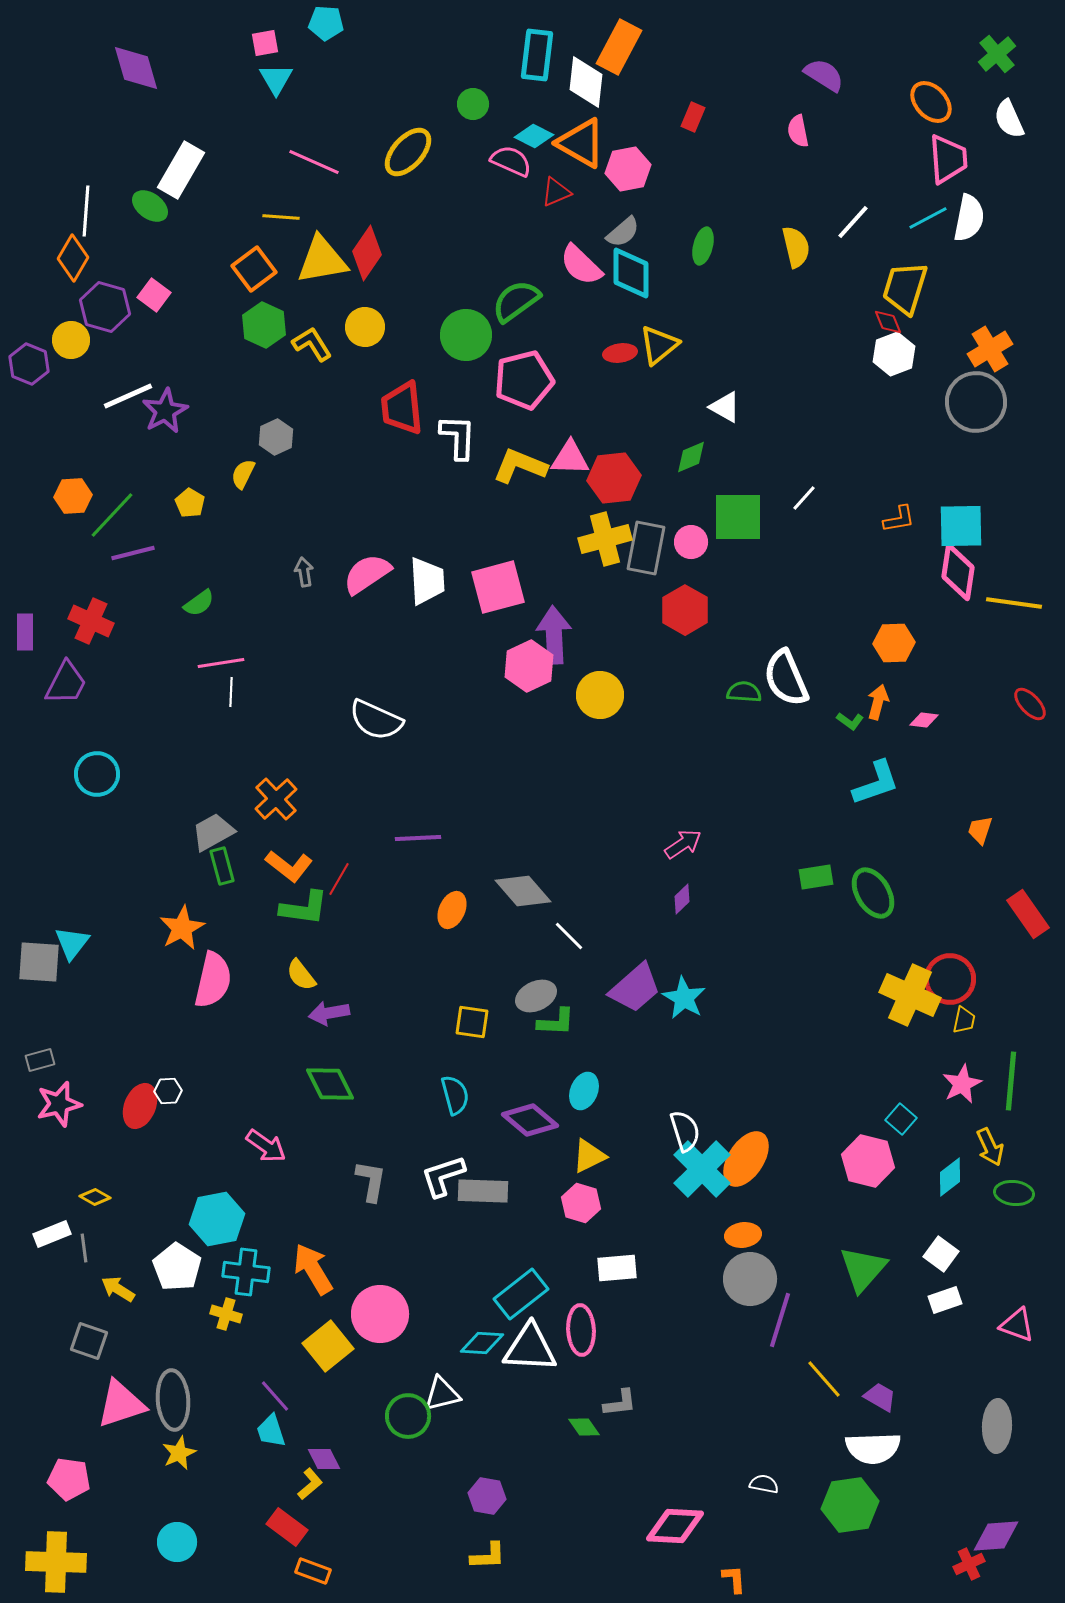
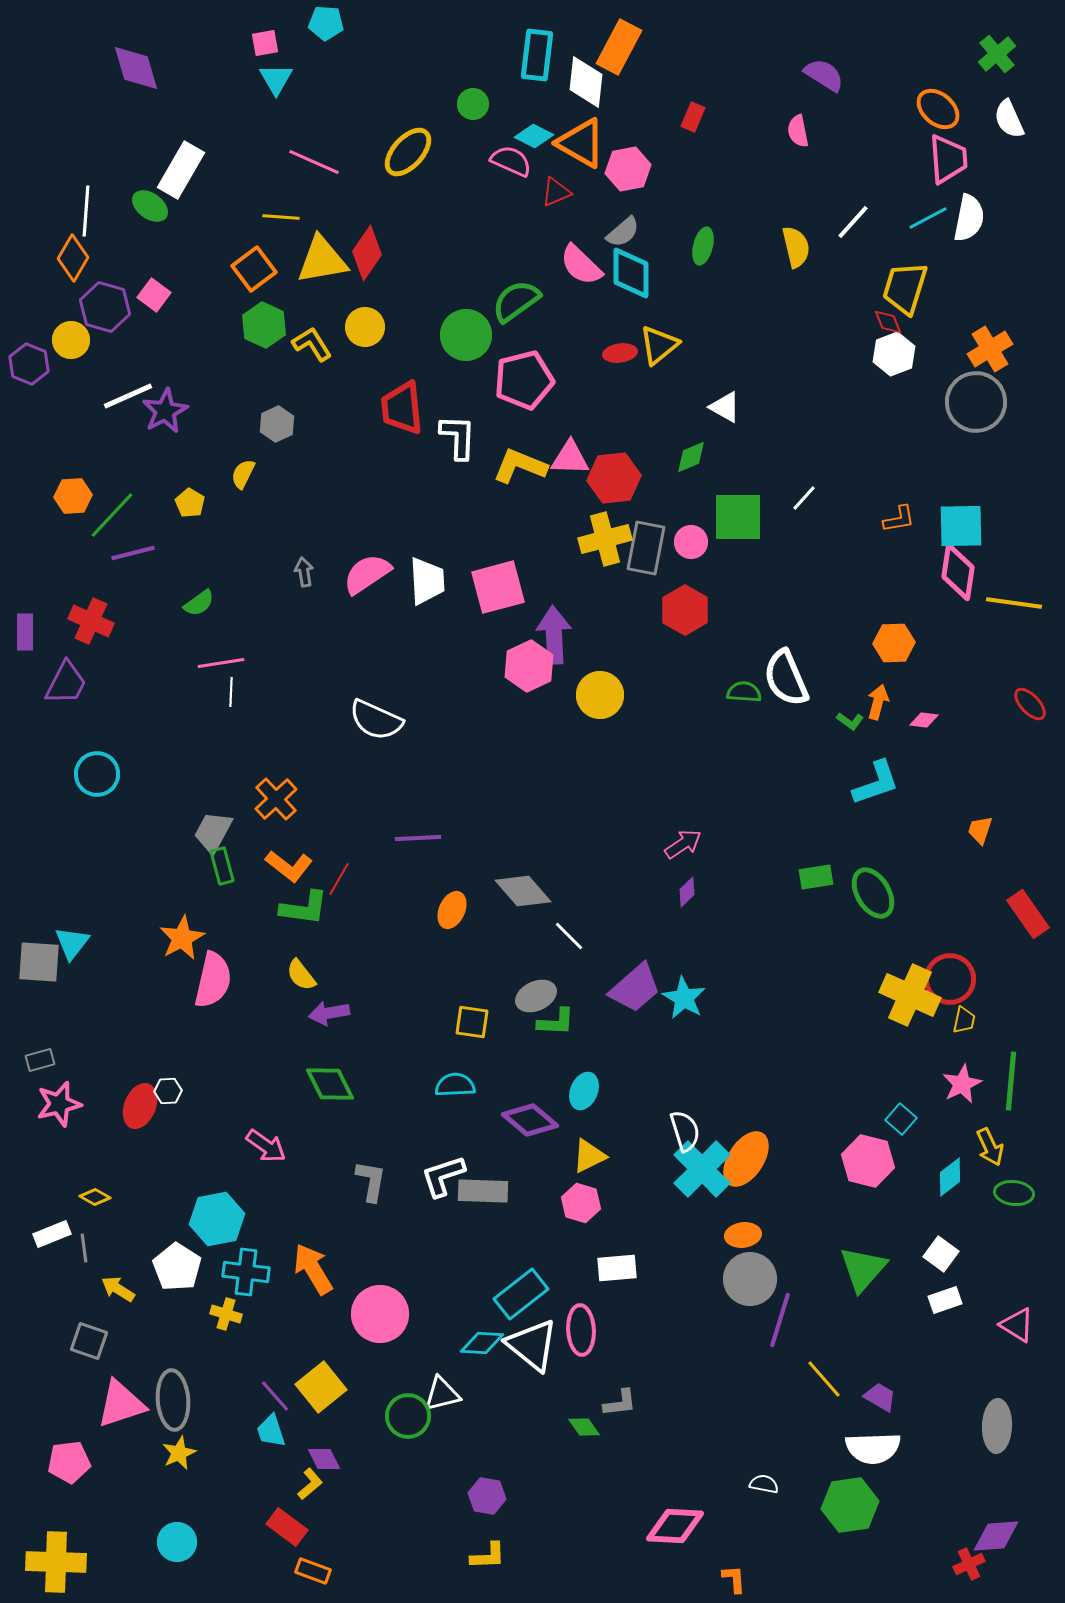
orange ellipse at (931, 102): moved 7 px right, 7 px down; rotated 6 degrees counterclockwise
gray hexagon at (276, 437): moved 1 px right, 13 px up
gray trapezoid at (213, 832): rotated 33 degrees counterclockwise
purple diamond at (682, 899): moved 5 px right, 7 px up
orange star at (182, 928): moved 10 px down
cyan semicircle at (455, 1095): moved 10 px up; rotated 78 degrees counterclockwise
pink triangle at (1017, 1325): rotated 12 degrees clockwise
yellow square at (328, 1346): moved 7 px left, 41 px down
white triangle at (530, 1348): moved 2 px right, 3 px up; rotated 36 degrees clockwise
pink pentagon at (69, 1479): moved 17 px up; rotated 15 degrees counterclockwise
